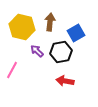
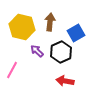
black hexagon: rotated 15 degrees counterclockwise
